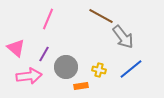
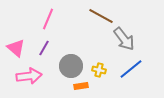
gray arrow: moved 1 px right, 2 px down
purple line: moved 6 px up
gray circle: moved 5 px right, 1 px up
